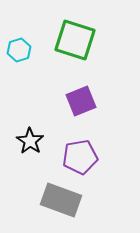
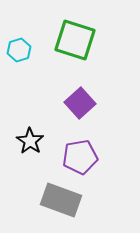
purple square: moved 1 px left, 2 px down; rotated 20 degrees counterclockwise
